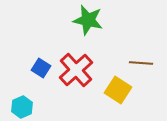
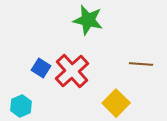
brown line: moved 1 px down
red cross: moved 4 px left, 1 px down
yellow square: moved 2 px left, 13 px down; rotated 12 degrees clockwise
cyan hexagon: moved 1 px left, 1 px up
